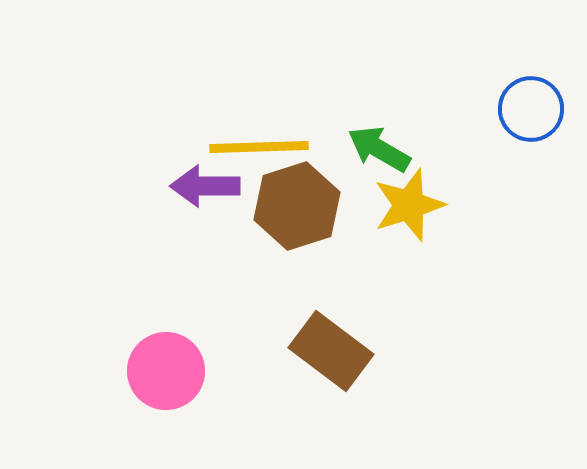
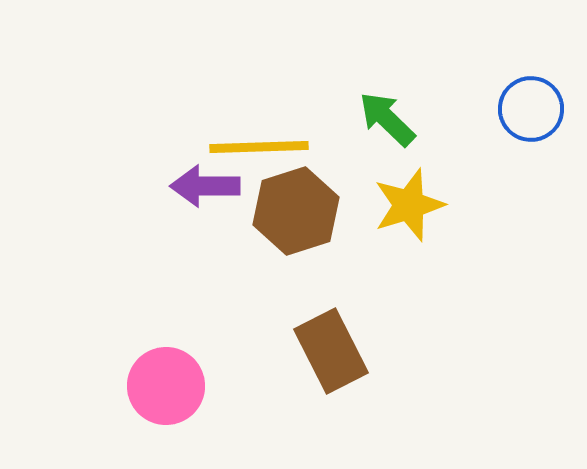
green arrow: moved 8 px right, 30 px up; rotated 14 degrees clockwise
brown hexagon: moved 1 px left, 5 px down
brown rectangle: rotated 26 degrees clockwise
pink circle: moved 15 px down
